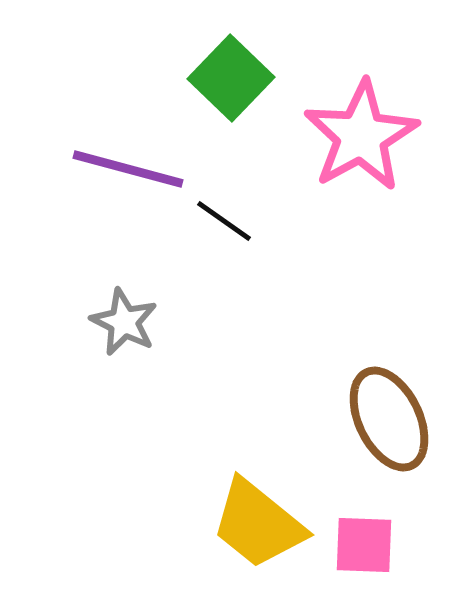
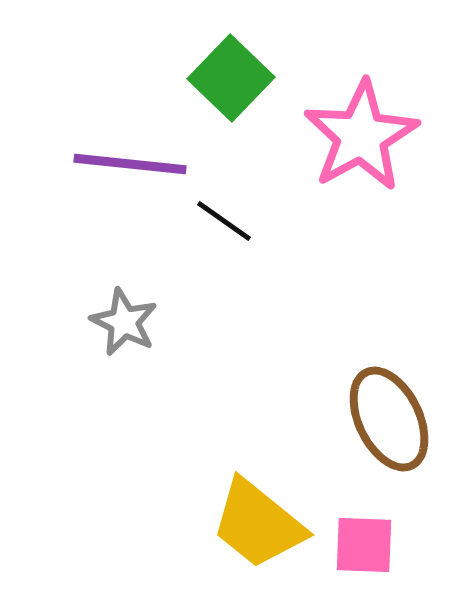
purple line: moved 2 px right, 5 px up; rotated 9 degrees counterclockwise
